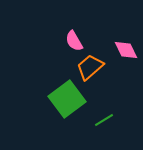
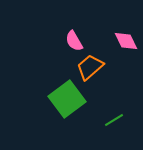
pink diamond: moved 9 px up
green line: moved 10 px right
